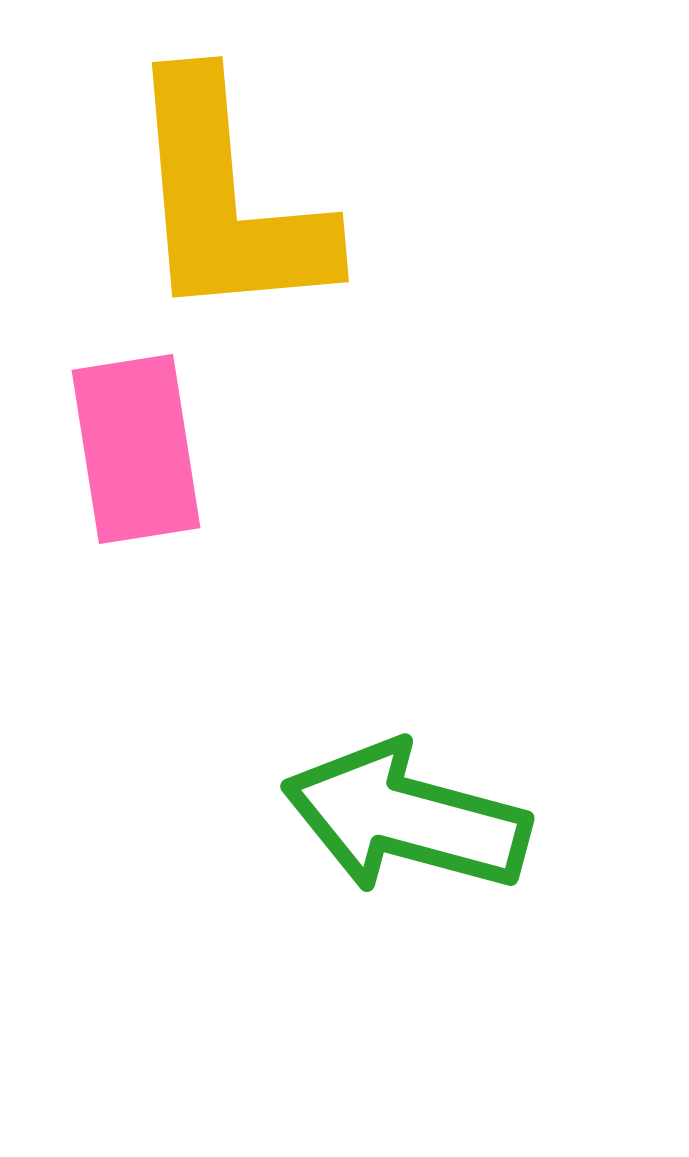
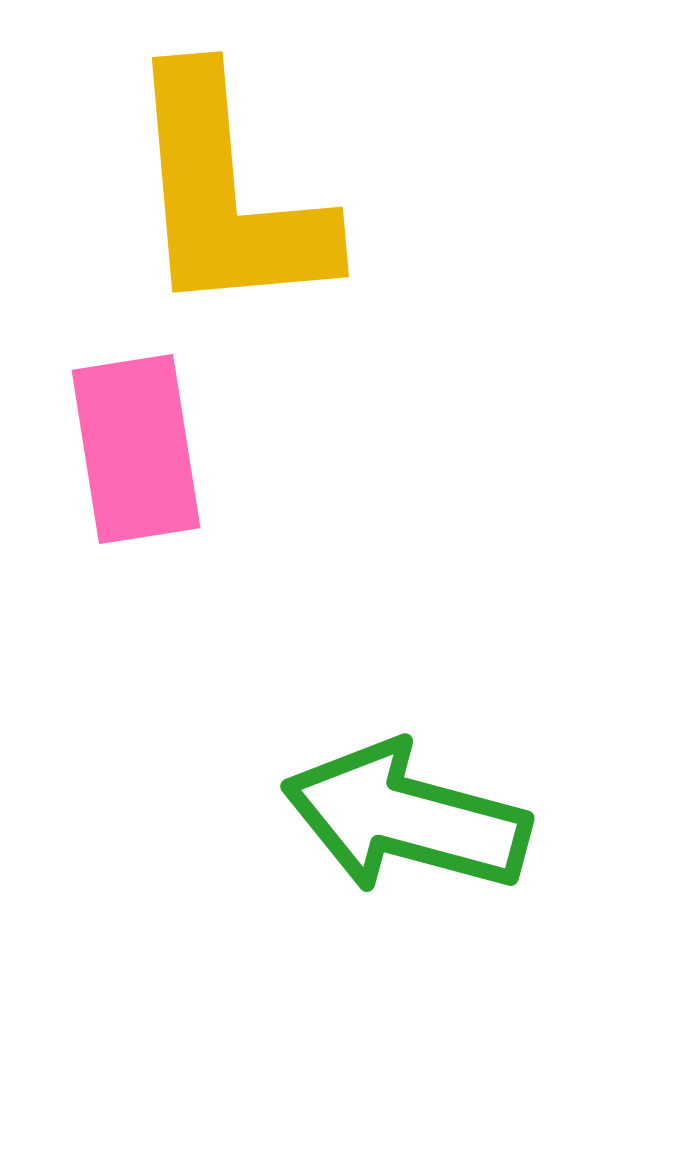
yellow L-shape: moved 5 px up
